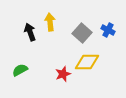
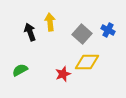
gray square: moved 1 px down
